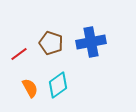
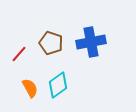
red line: rotated 12 degrees counterclockwise
